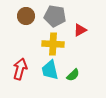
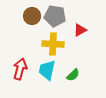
brown circle: moved 6 px right
cyan trapezoid: moved 3 px left; rotated 25 degrees clockwise
